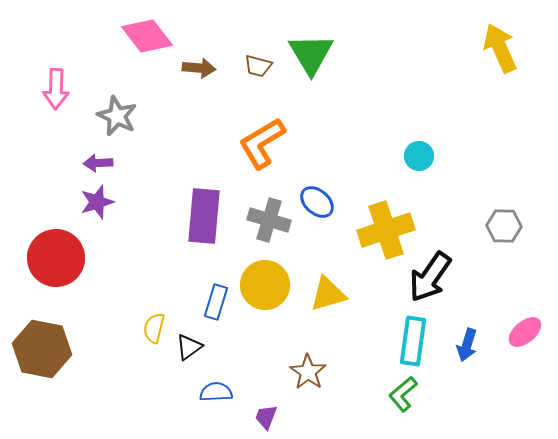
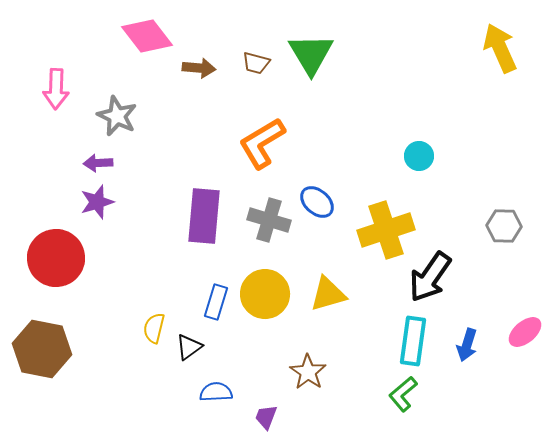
brown trapezoid: moved 2 px left, 3 px up
yellow circle: moved 9 px down
